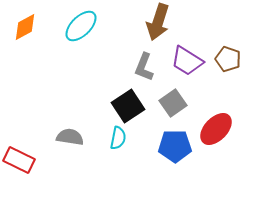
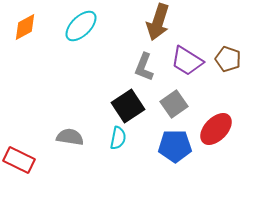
gray square: moved 1 px right, 1 px down
